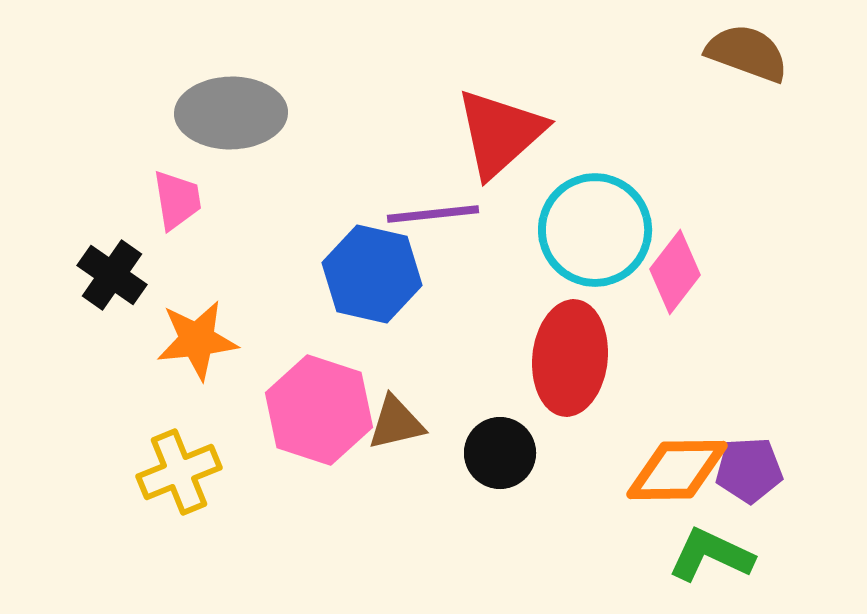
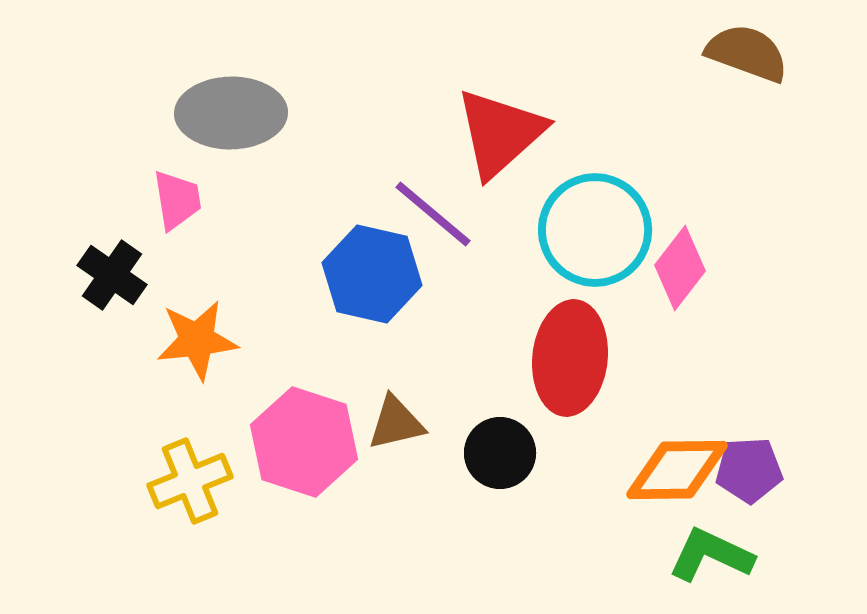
purple line: rotated 46 degrees clockwise
pink diamond: moved 5 px right, 4 px up
pink hexagon: moved 15 px left, 32 px down
yellow cross: moved 11 px right, 9 px down
